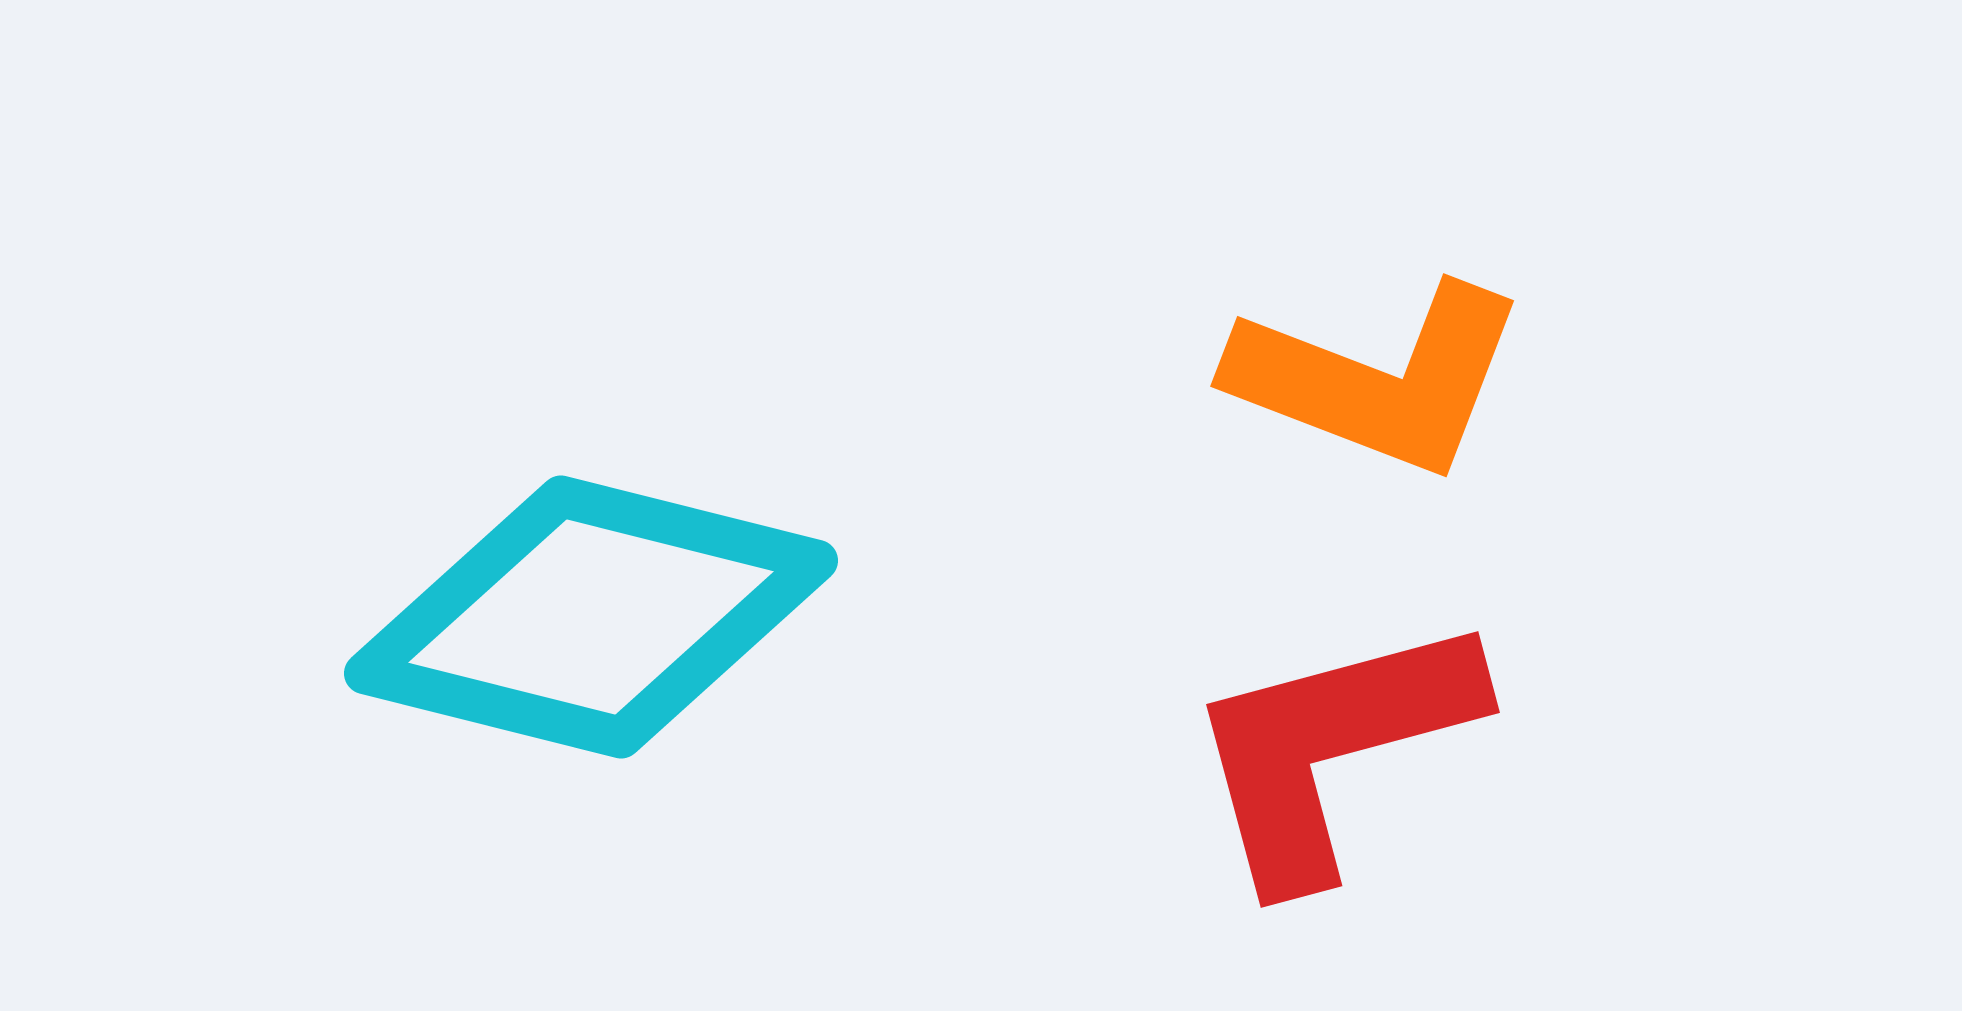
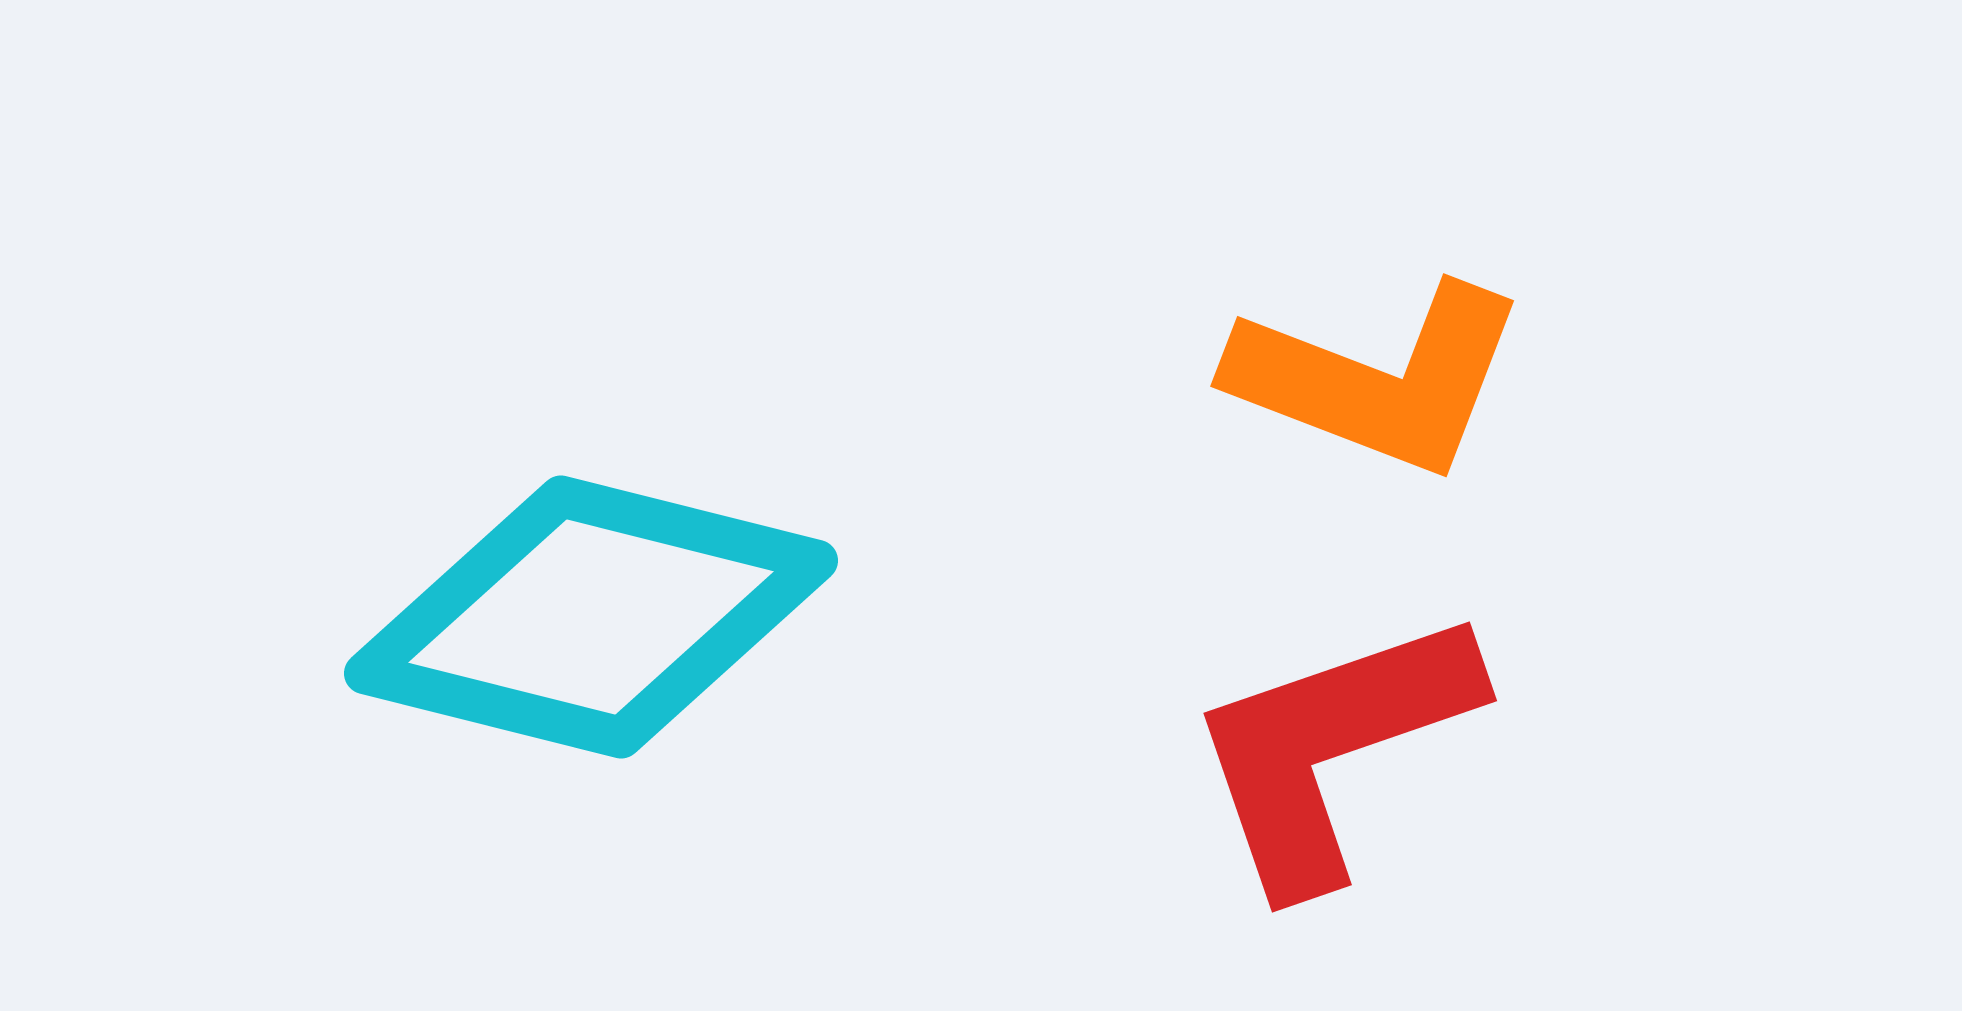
red L-shape: rotated 4 degrees counterclockwise
